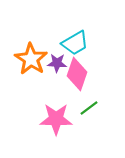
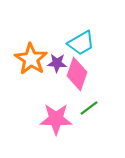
cyan trapezoid: moved 6 px right
